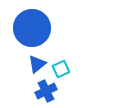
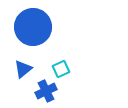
blue circle: moved 1 px right, 1 px up
blue triangle: moved 14 px left, 5 px down
